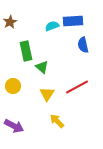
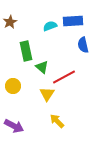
cyan semicircle: moved 2 px left
red line: moved 13 px left, 10 px up
